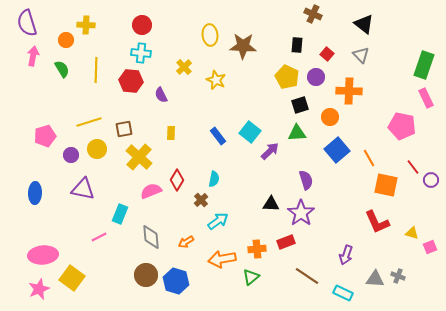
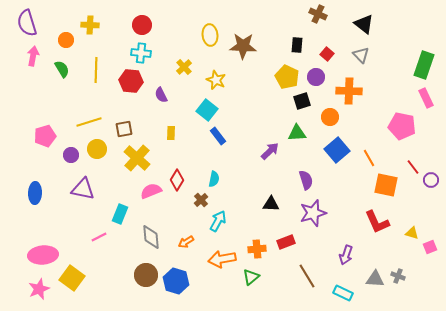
brown cross at (313, 14): moved 5 px right
yellow cross at (86, 25): moved 4 px right
black square at (300, 105): moved 2 px right, 4 px up
cyan square at (250, 132): moved 43 px left, 22 px up
yellow cross at (139, 157): moved 2 px left, 1 px down
purple star at (301, 213): moved 12 px right; rotated 20 degrees clockwise
cyan arrow at (218, 221): rotated 25 degrees counterclockwise
brown line at (307, 276): rotated 25 degrees clockwise
